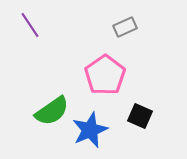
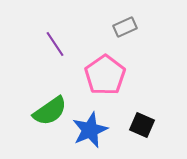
purple line: moved 25 px right, 19 px down
green semicircle: moved 2 px left
black square: moved 2 px right, 9 px down
